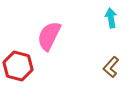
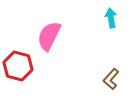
brown L-shape: moved 12 px down
